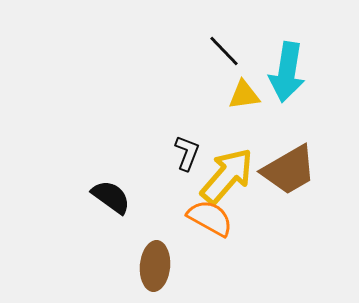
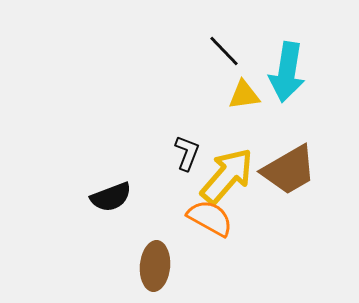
black semicircle: rotated 123 degrees clockwise
